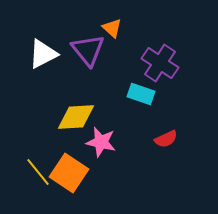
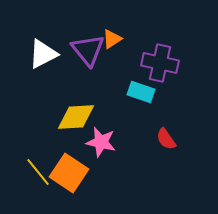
orange triangle: moved 11 px down; rotated 45 degrees clockwise
purple cross: rotated 21 degrees counterclockwise
cyan rectangle: moved 2 px up
red semicircle: rotated 80 degrees clockwise
